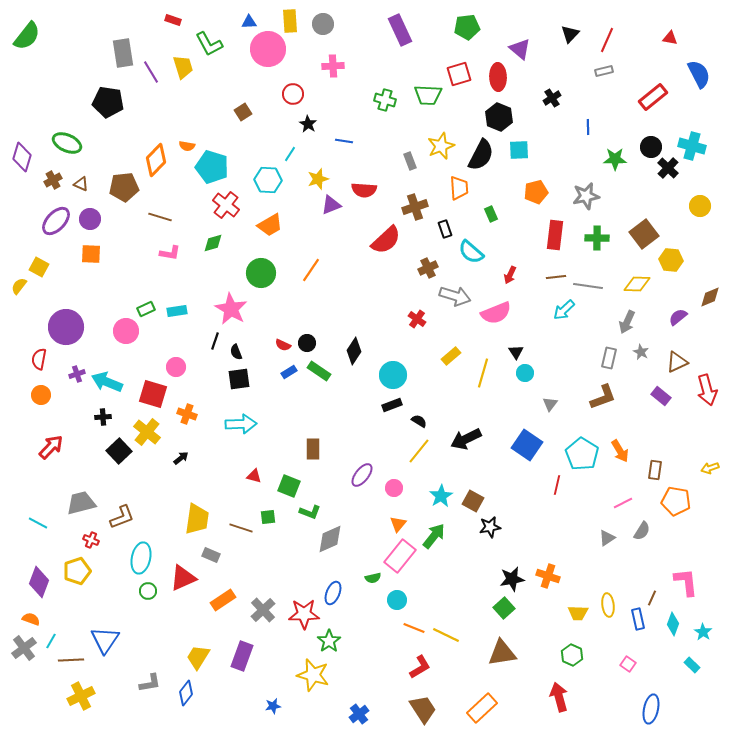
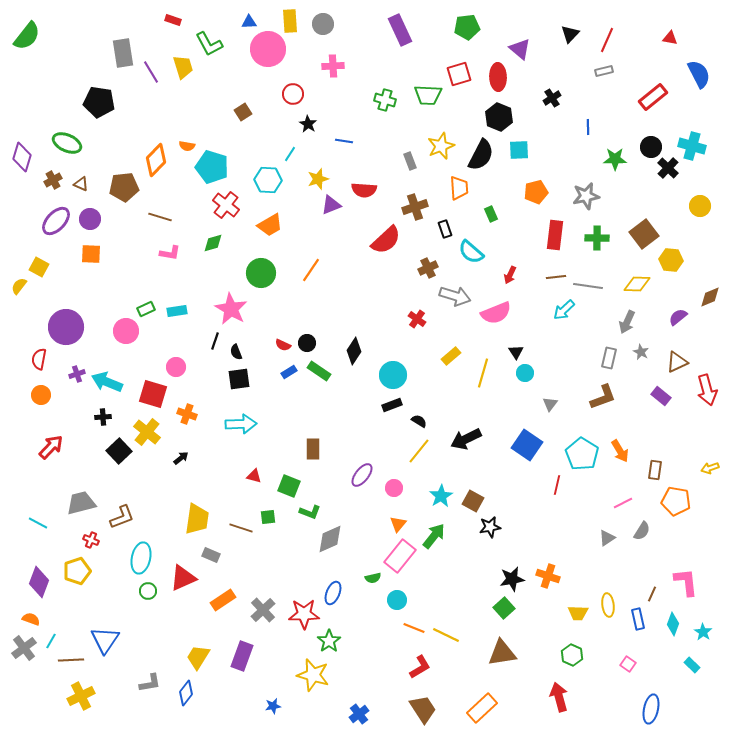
black pentagon at (108, 102): moved 9 px left
brown line at (652, 598): moved 4 px up
